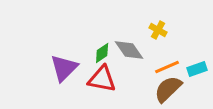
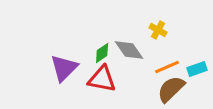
brown semicircle: moved 3 px right
